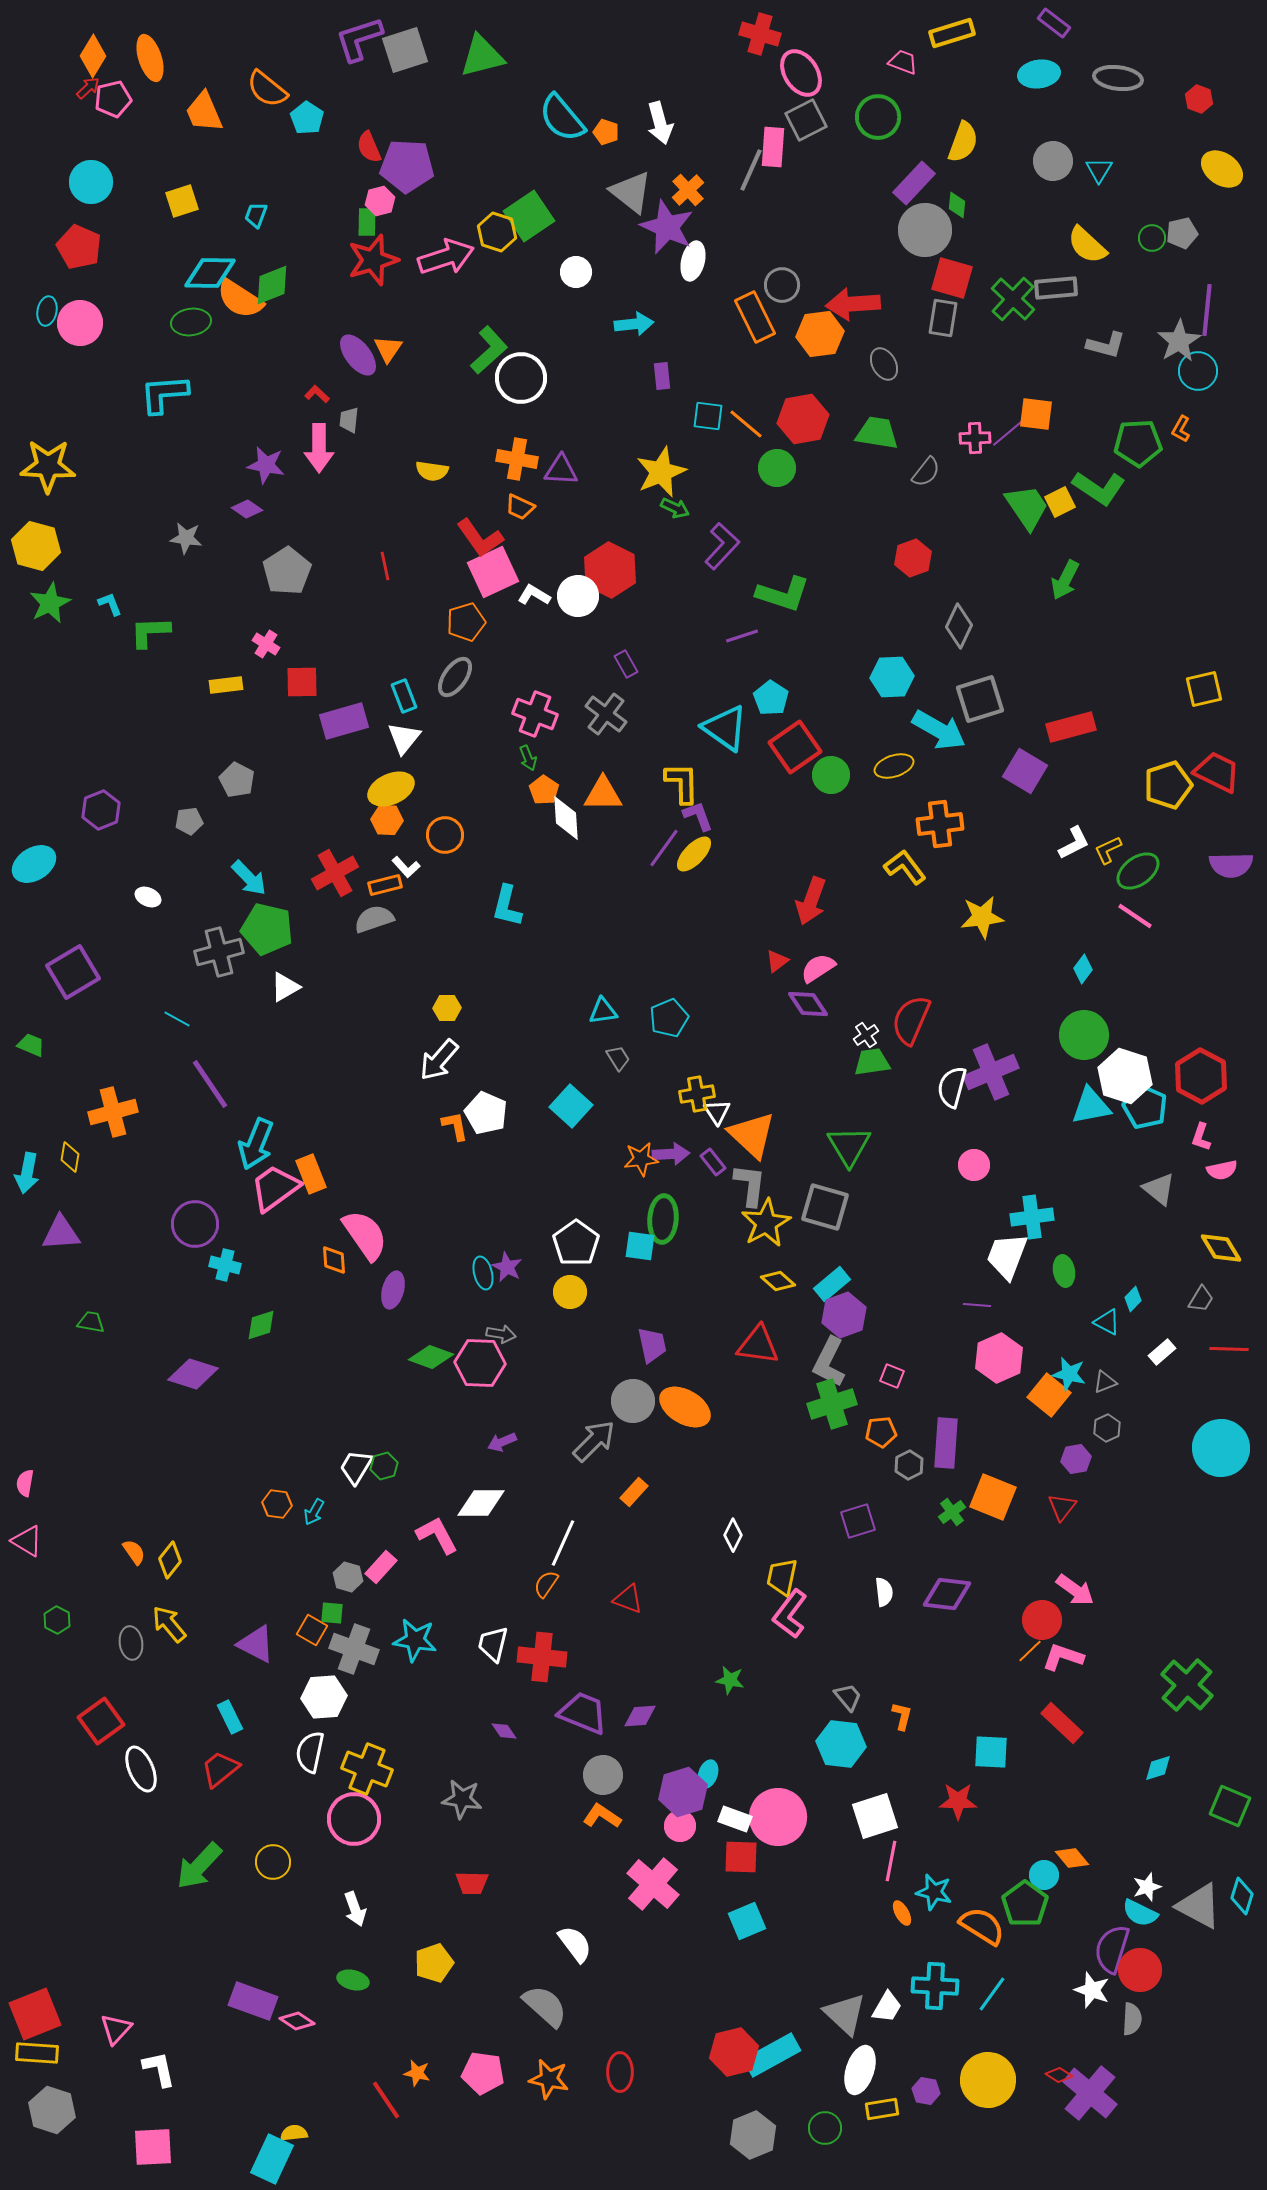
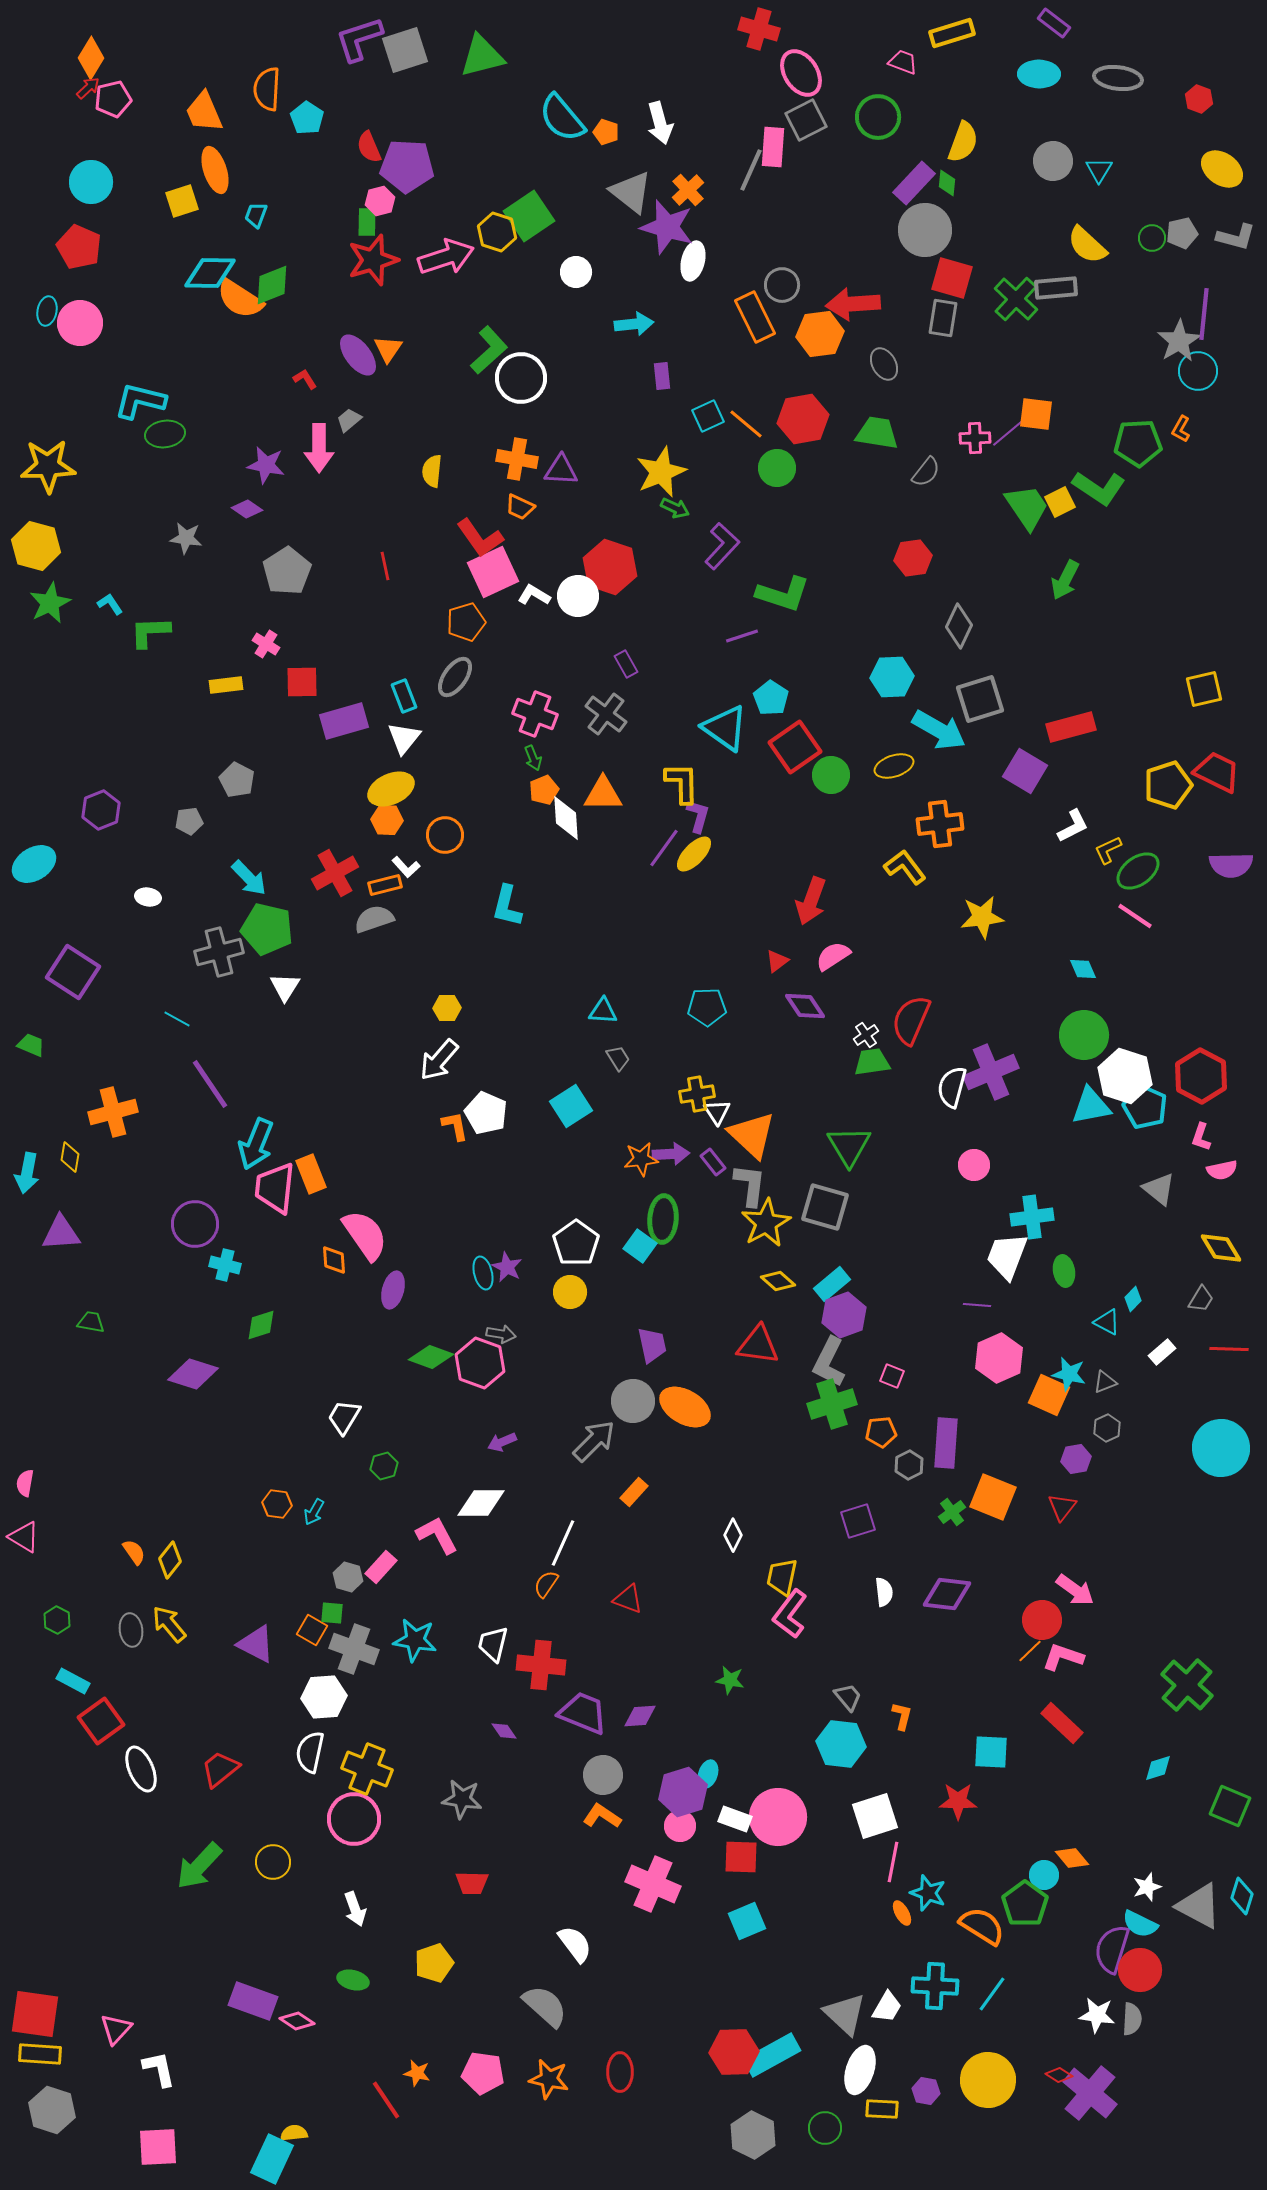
red cross at (760, 34): moved 1 px left, 5 px up
orange diamond at (93, 56): moved 2 px left, 2 px down
orange ellipse at (150, 58): moved 65 px right, 112 px down
cyan ellipse at (1039, 74): rotated 9 degrees clockwise
orange semicircle at (267, 89): rotated 54 degrees clockwise
green diamond at (957, 205): moved 10 px left, 22 px up
purple star at (667, 227): rotated 8 degrees counterclockwise
green cross at (1013, 299): moved 3 px right
purple line at (1207, 310): moved 3 px left, 4 px down
green ellipse at (191, 322): moved 26 px left, 112 px down
gray L-shape at (1106, 345): moved 130 px right, 108 px up
cyan L-shape at (164, 394): moved 24 px left, 7 px down; rotated 18 degrees clockwise
red L-shape at (317, 394): moved 12 px left, 15 px up; rotated 15 degrees clockwise
cyan square at (708, 416): rotated 32 degrees counterclockwise
gray trapezoid at (349, 420): rotated 44 degrees clockwise
yellow star at (48, 466): rotated 4 degrees counterclockwise
yellow semicircle at (432, 471): rotated 88 degrees clockwise
red hexagon at (913, 558): rotated 12 degrees clockwise
red hexagon at (610, 570): moved 3 px up; rotated 8 degrees counterclockwise
cyan L-shape at (110, 604): rotated 12 degrees counterclockwise
green arrow at (528, 758): moved 5 px right
orange pentagon at (544, 790): rotated 16 degrees clockwise
purple L-shape at (698, 816): rotated 36 degrees clockwise
white L-shape at (1074, 843): moved 1 px left, 17 px up
white ellipse at (148, 897): rotated 15 degrees counterclockwise
pink semicircle at (818, 968): moved 15 px right, 12 px up
cyan diamond at (1083, 969): rotated 60 degrees counterclockwise
purple square at (73, 972): rotated 26 degrees counterclockwise
white triangle at (285, 987): rotated 28 degrees counterclockwise
purple diamond at (808, 1004): moved 3 px left, 2 px down
cyan triangle at (603, 1011): rotated 12 degrees clockwise
cyan pentagon at (669, 1018): moved 38 px right, 11 px up; rotated 21 degrees clockwise
cyan square at (571, 1106): rotated 15 degrees clockwise
pink trapezoid at (275, 1188): rotated 48 degrees counterclockwise
cyan square at (640, 1246): rotated 28 degrees clockwise
pink hexagon at (480, 1363): rotated 18 degrees clockwise
orange square at (1049, 1395): rotated 15 degrees counterclockwise
white trapezoid at (356, 1467): moved 12 px left, 50 px up
pink triangle at (27, 1541): moved 3 px left, 4 px up
gray ellipse at (131, 1643): moved 13 px up
red cross at (542, 1657): moved 1 px left, 8 px down
cyan rectangle at (230, 1717): moved 157 px left, 36 px up; rotated 36 degrees counterclockwise
pink line at (891, 1861): moved 2 px right, 1 px down
pink cross at (653, 1884): rotated 18 degrees counterclockwise
cyan star at (934, 1892): moved 6 px left, 1 px down; rotated 6 degrees clockwise
cyan semicircle at (1140, 1913): moved 11 px down
white star at (1092, 1990): moved 5 px right, 25 px down; rotated 12 degrees counterclockwise
red square at (35, 2014): rotated 30 degrees clockwise
red hexagon at (734, 2052): rotated 12 degrees clockwise
yellow rectangle at (37, 2053): moved 3 px right, 1 px down
yellow rectangle at (882, 2109): rotated 12 degrees clockwise
gray hexagon at (753, 2135): rotated 12 degrees counterclockwise
pink square at (153, 2147): moved 5 px right
